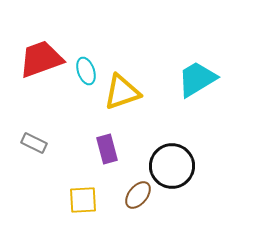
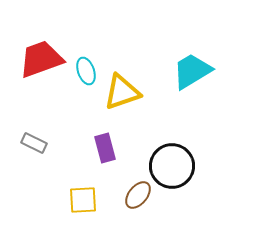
cyan trapezoid: moved 5 px left, 8 px up
purple rectangle: moved 2 px left, 1 px up
